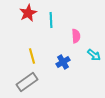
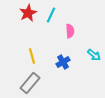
cyan line: moved 5 px up; rotated 28 degrees clockwise
pink semicircle: moved 6 px left, 5 px up
gray rectangle: moved 3 px right, 1 px down; rotated 15 degrees counterclockwise
